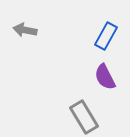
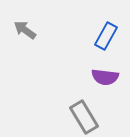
gray arrow: rotated 25 degrees clockwise
purple semicircle: rotated 56 degrees counterclockwise
